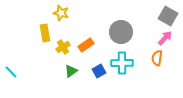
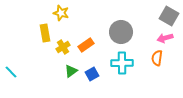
gray square: moved 1 px right
pink arrow: rotated 147 degrees counterclockwise
blue square: moved 7 px left, 3 px down
